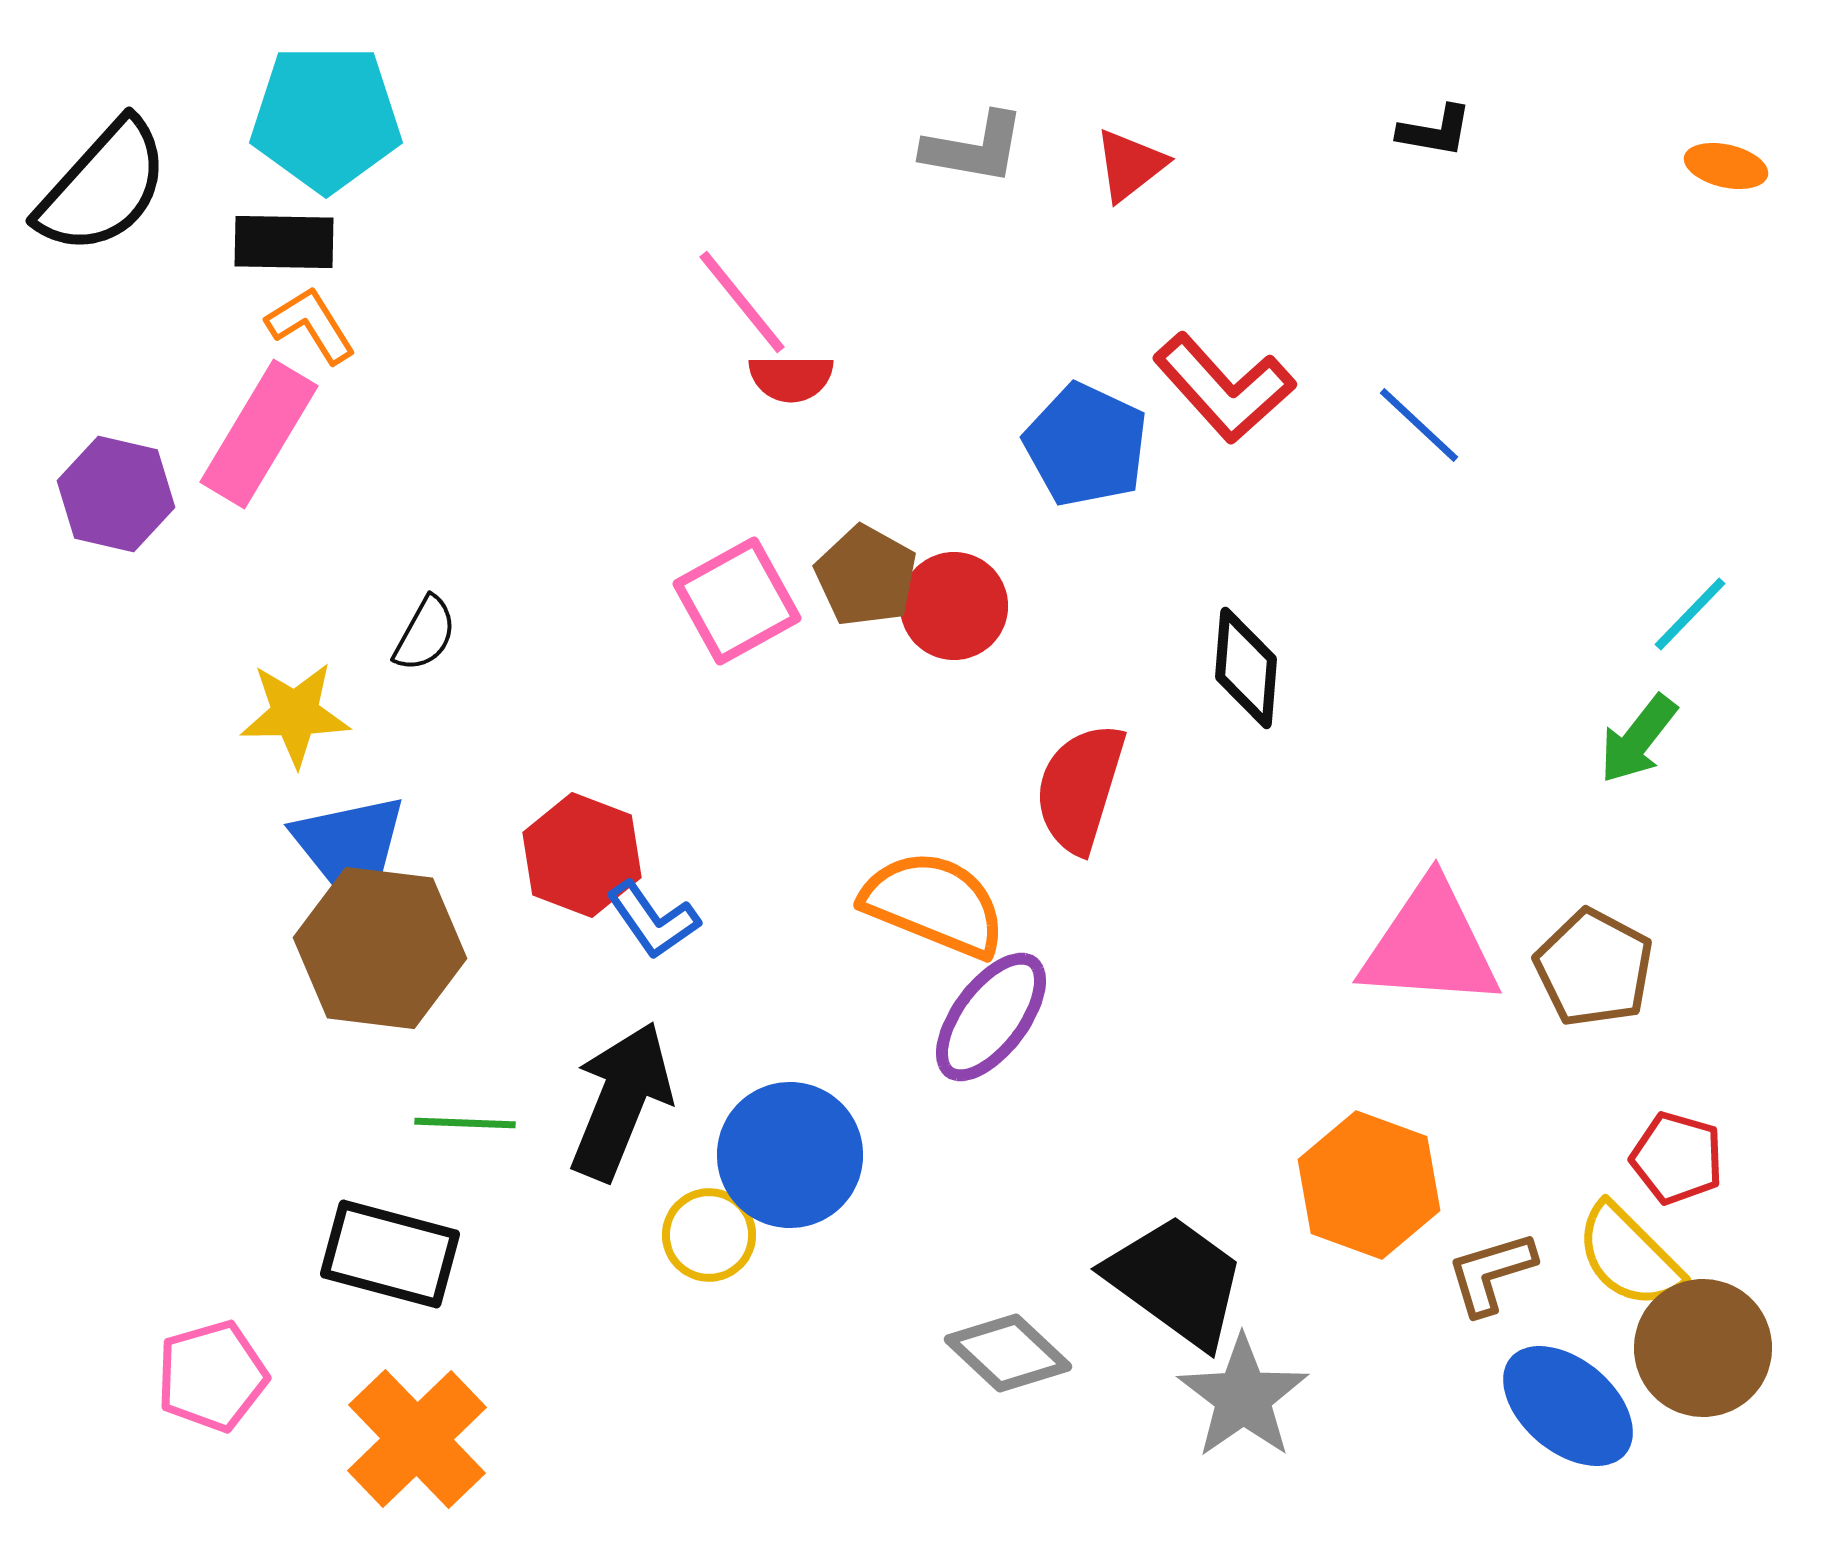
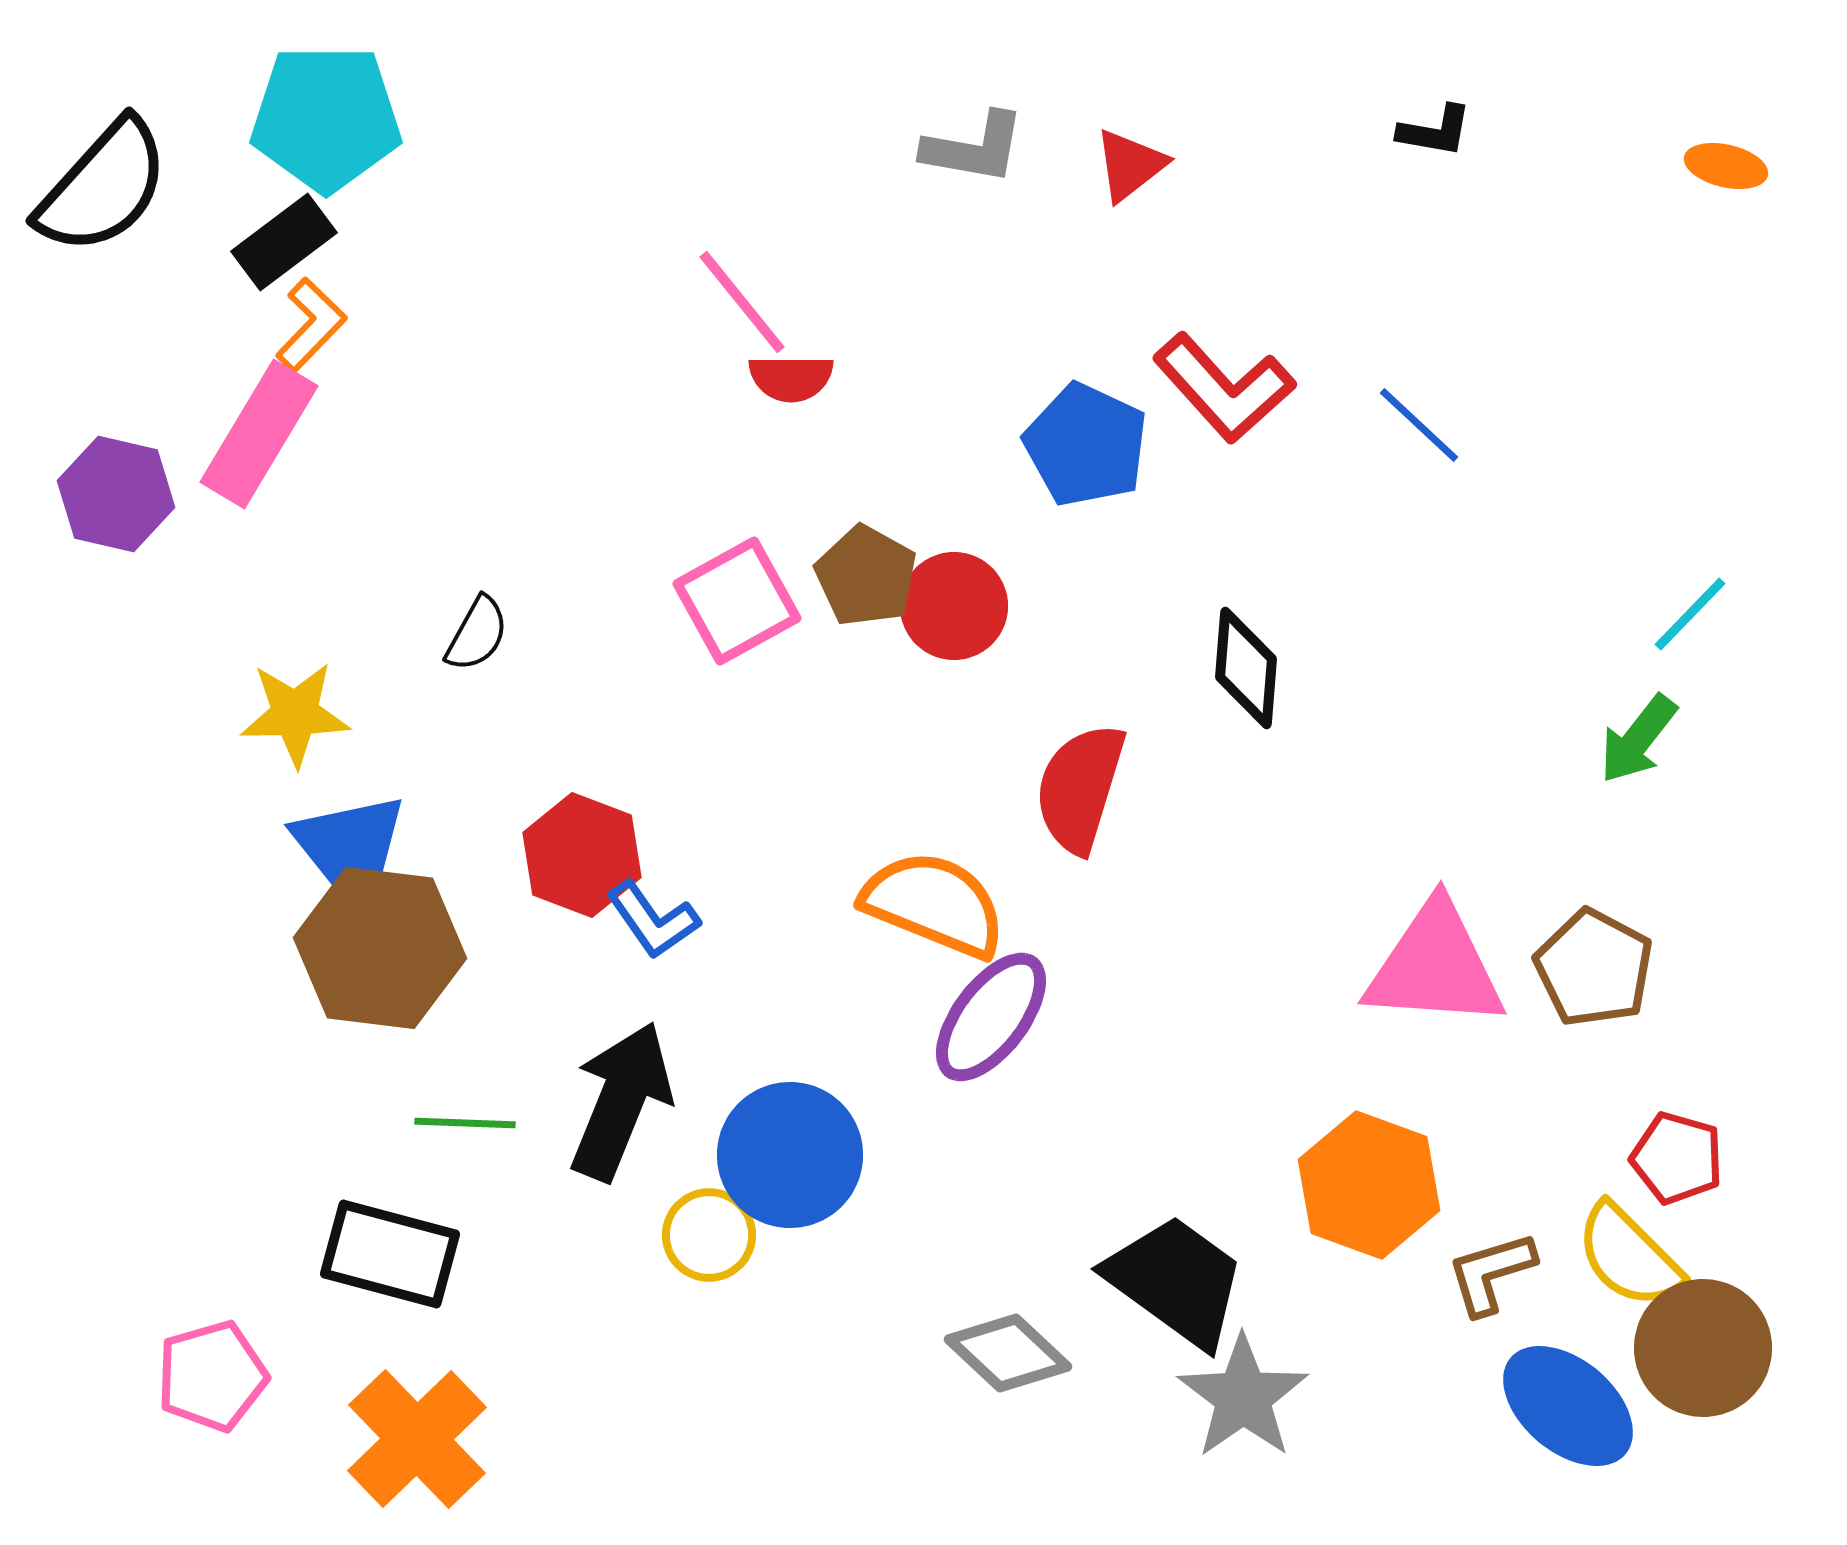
black rectangle at (284, 242): rotated 38 degrees counterclockwise
orange L-shape at (311, 325): rotated 76 degrees clockwise
black semicircle at (425, 634): moved 52 px right
pink triangle at (1430, 945): moved 5 px right, 21 px down
